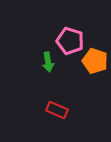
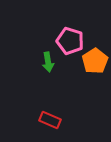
orange pentagon: rotated 20 degrees clockwise
red rectangle: moved 7 px left, 10 px down
